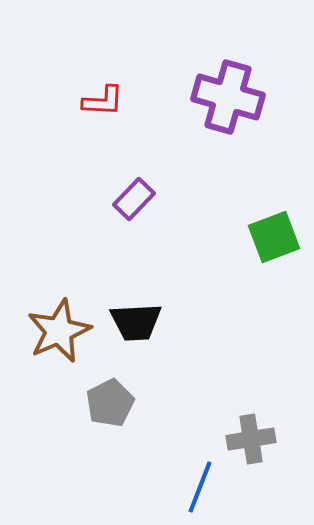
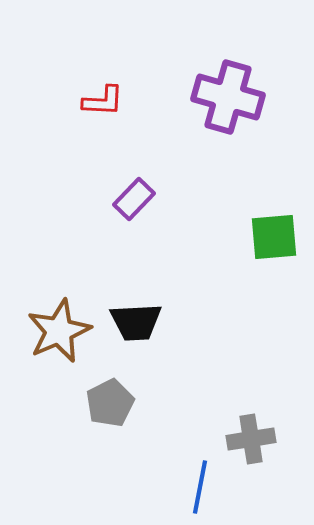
green square: rotated 16 degrees clockwise
blue line: rotated 10 degrees counterclockwise
